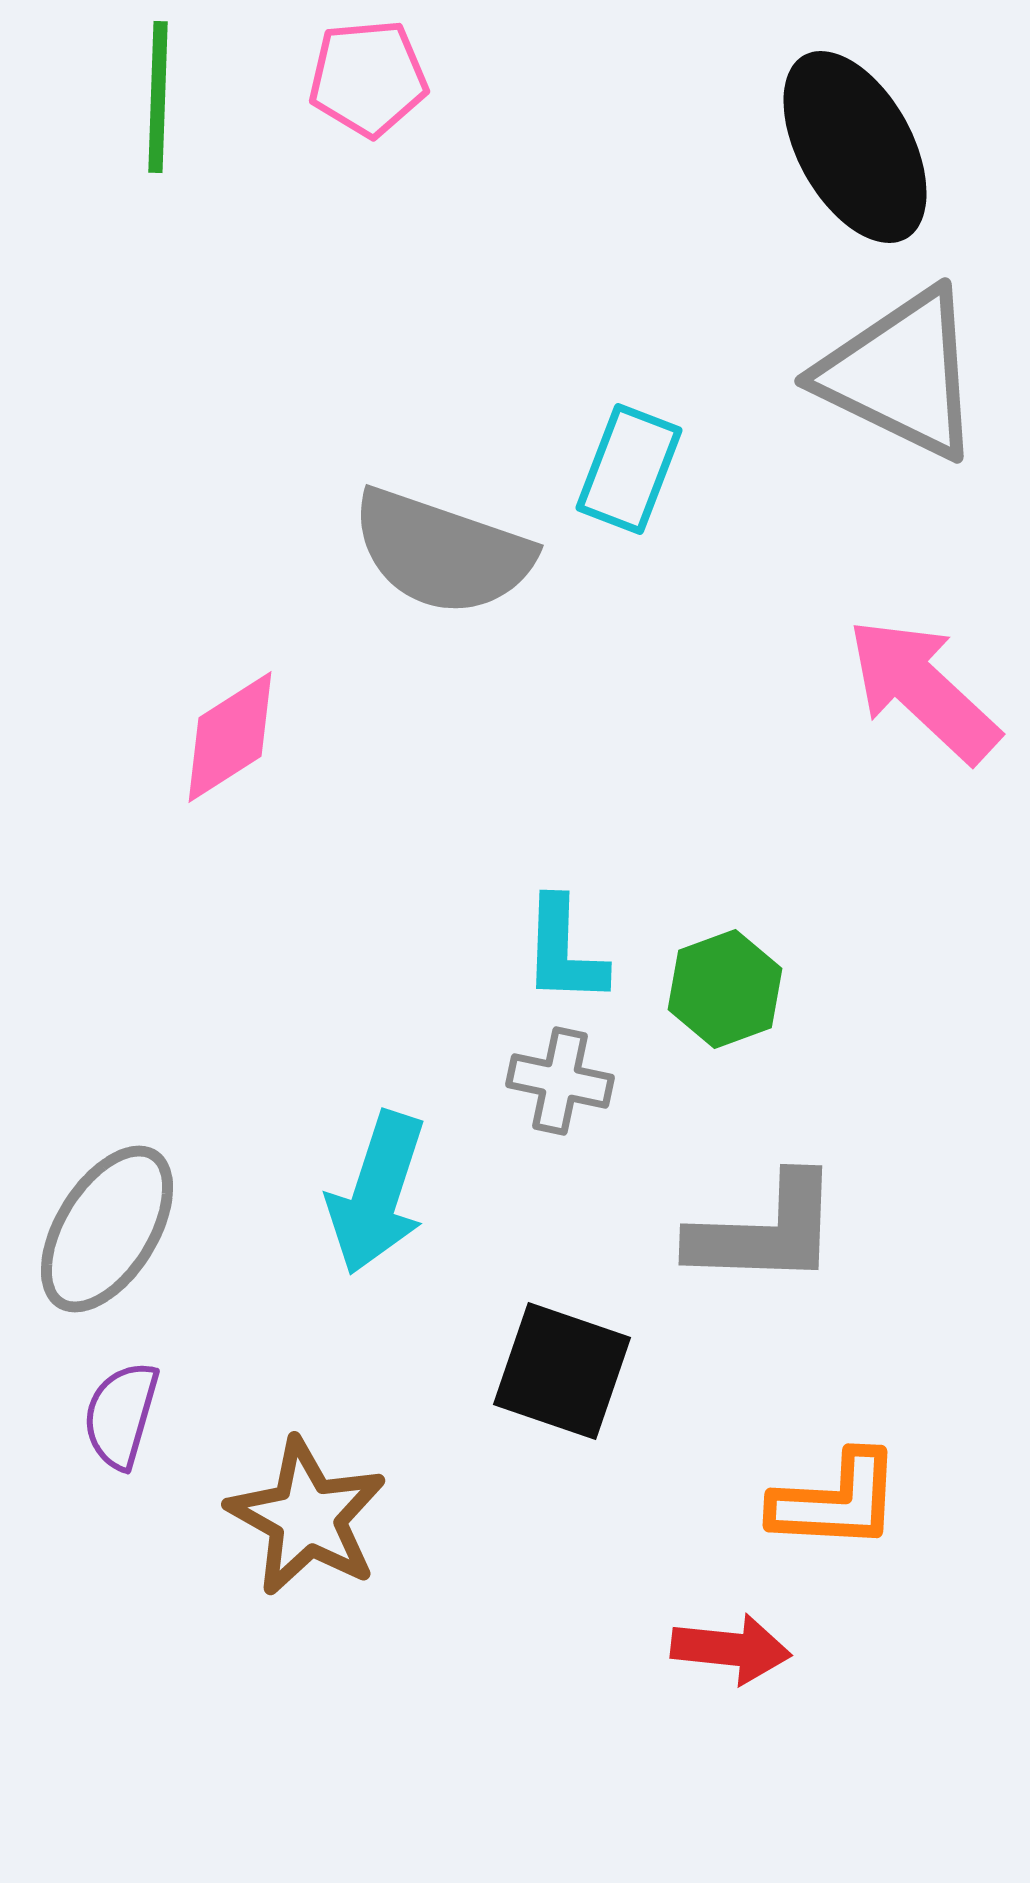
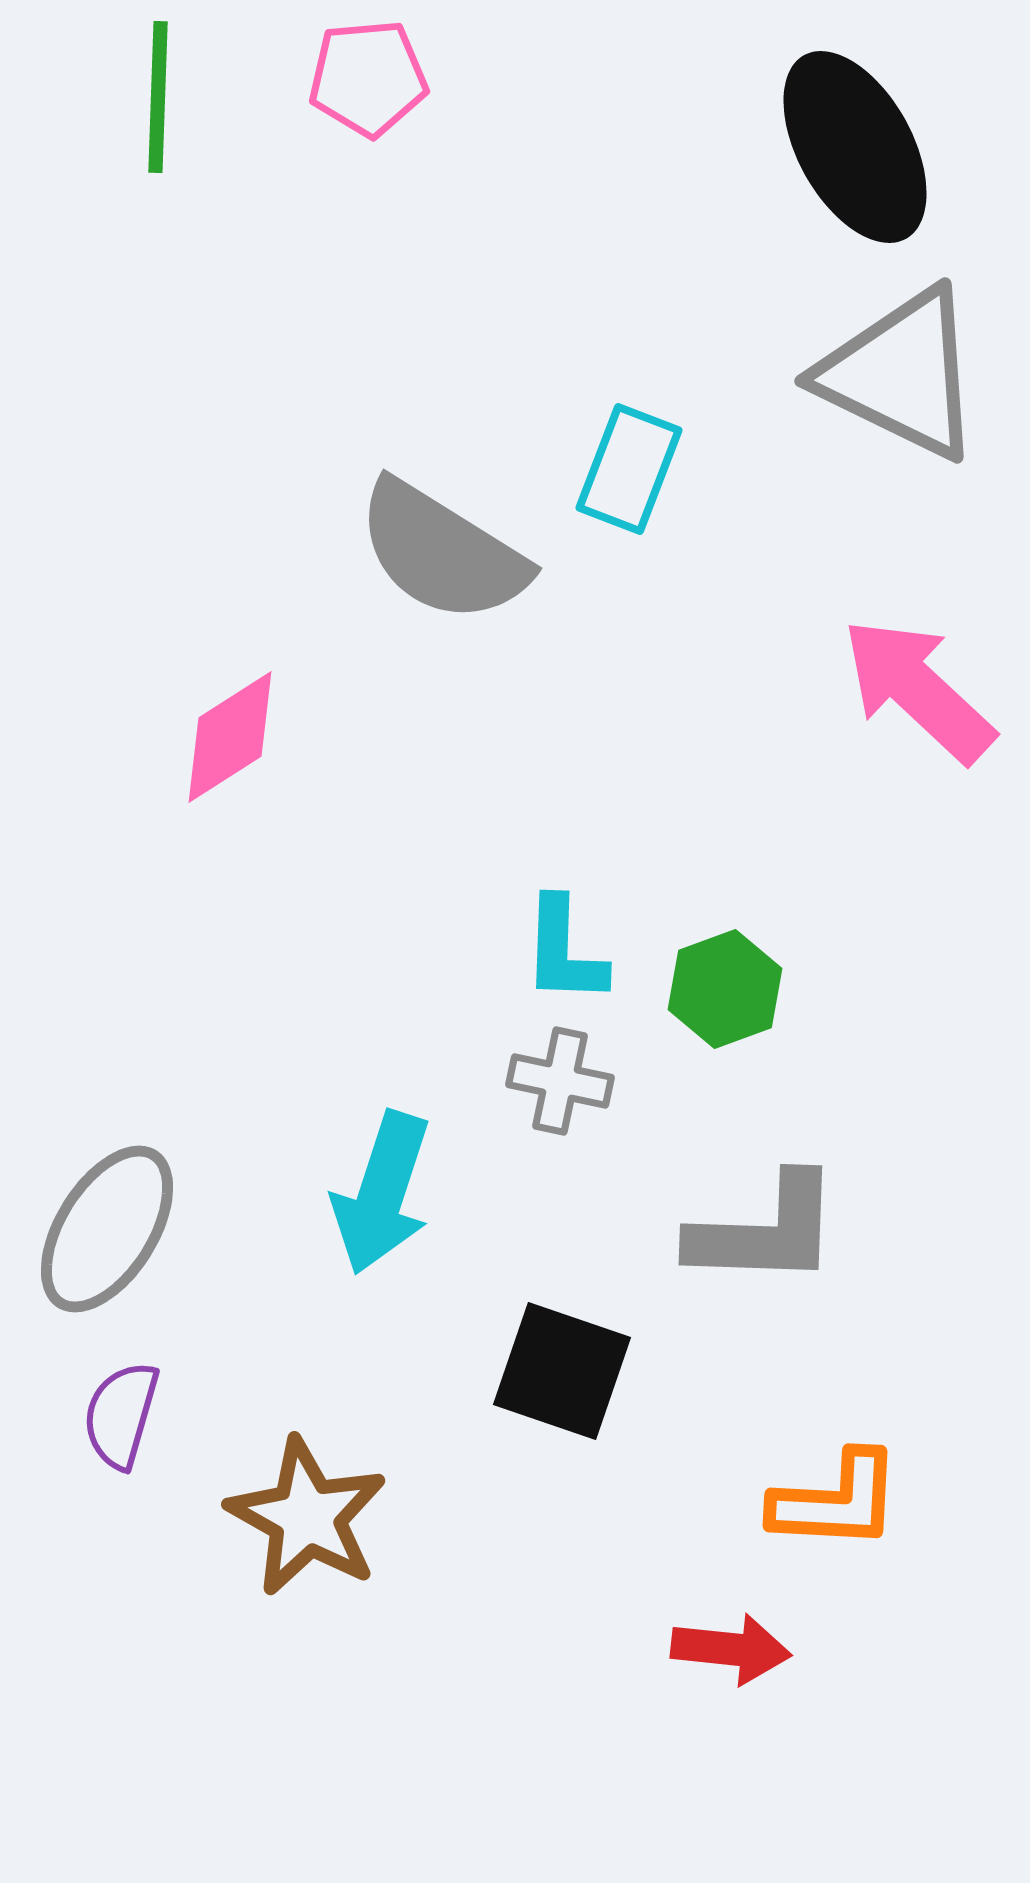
gray semicircle: rotated 13 degrees clockwise
pink arrow: moved 5 px left
cyan arrow: moved 5 px right
